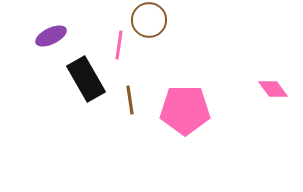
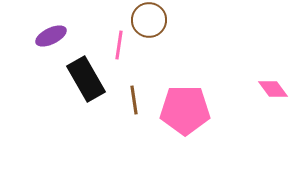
brown line: moved 4 px right
